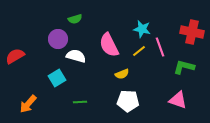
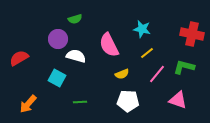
red cross: moved 2 px down
pink line: moved 3 px left, 27 px down; rotated 60 degrees clockwise
yellow line: moved 8 px right, 2 px down
red semicircle: moved 4 px right, 2 px down
cyan square: rotated 30 degrees counterclockwise
